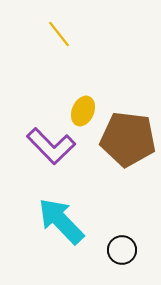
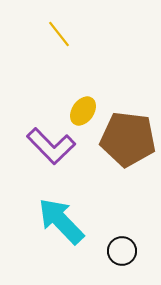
yellow ellipse: rotated 12 degrees clockwise
black circle: moved 1 px down
